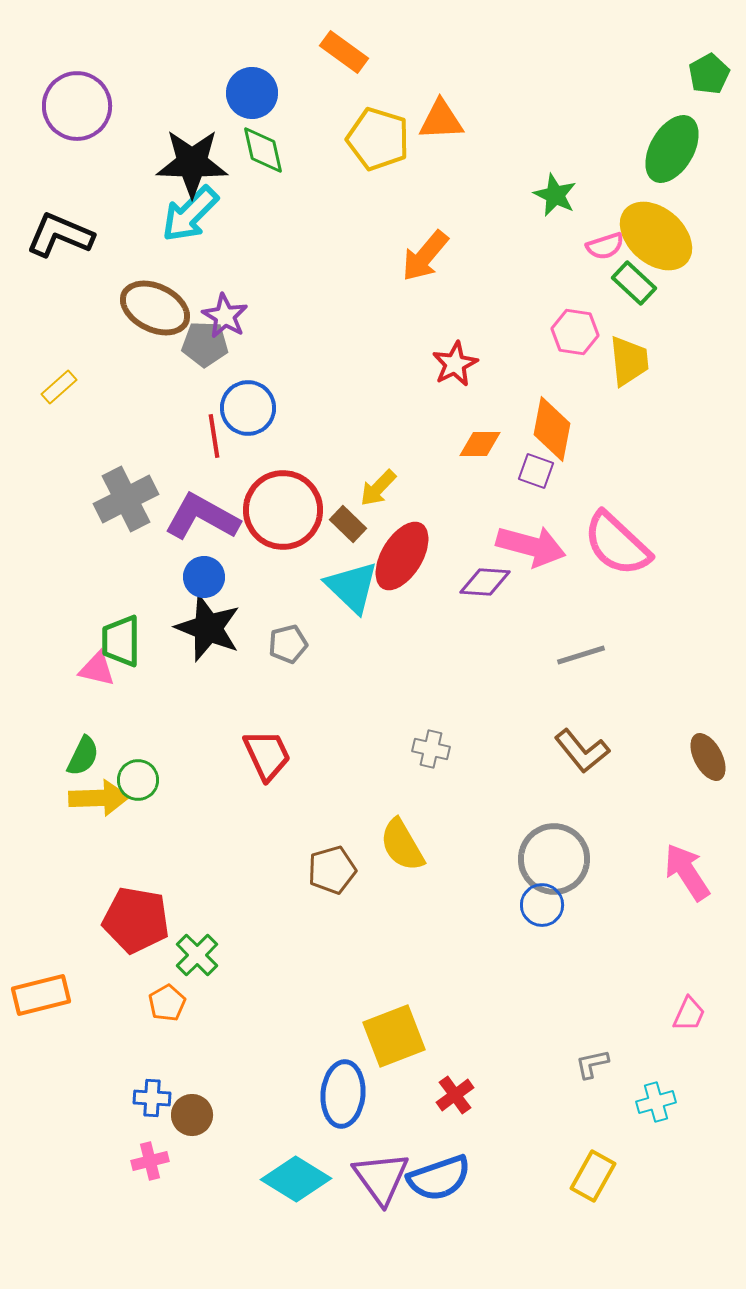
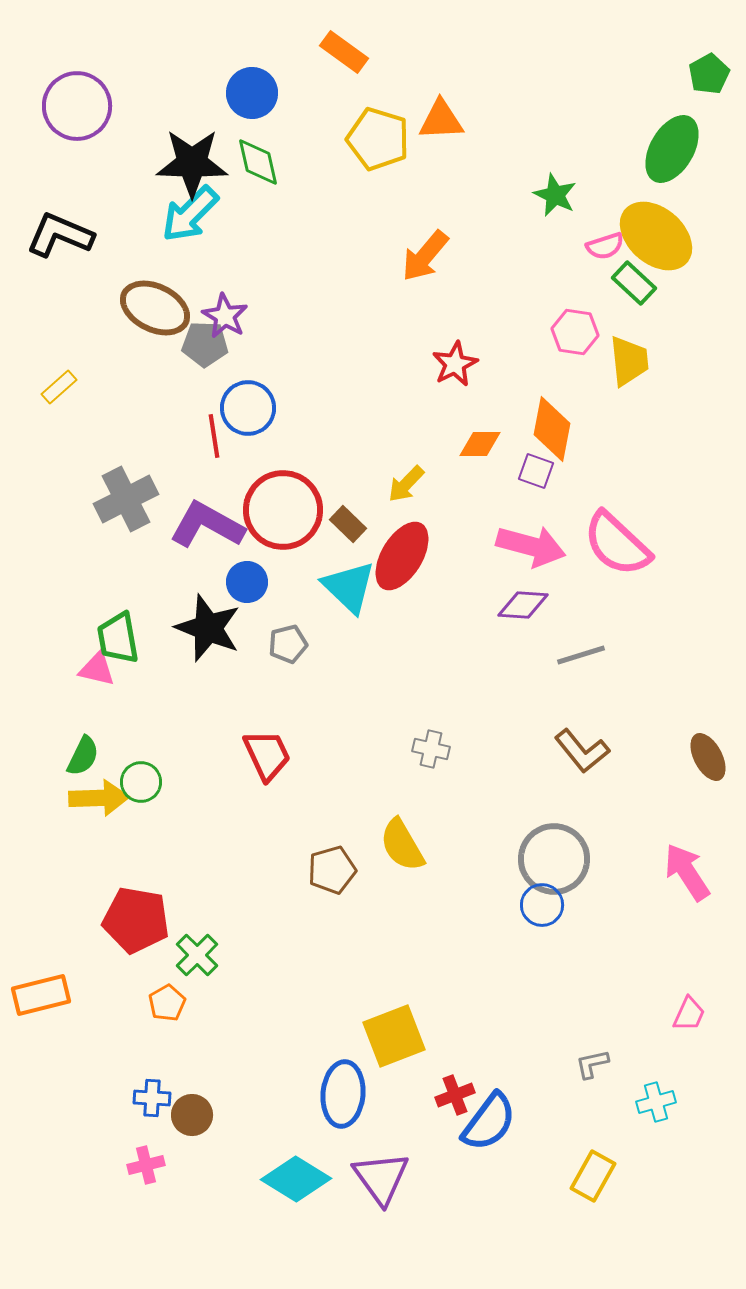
green diamond at (263, 150): moved 5 px left, 12 px down
yellow arrow at (378, 488): moved 28 px right, 4 px up
purple L-shape at (202, 517): moved 5 px right, 8 px down
blue circle at (204, 577): moved 43 px right, 5 px down
purple diamond at (485, 582): moved 38 px right, 23 px down
cyan triangle at (352, 587): moved 3 px left
green trapezoid at (121, 641): moved 3 px left, 3 px up; rotated 10 degrees counterclockwise
green circle at (138, 780): moved 3 px right, 2 px down
red cross at (455, 1095): rotated 15 degrees clockwise
pink cross at (150, 1161): moved 4 px left, 4 px down
blue semicircle at (439, 1178): moved 50 px right, 56 px up; rotated 34 degrees counterclockwise
